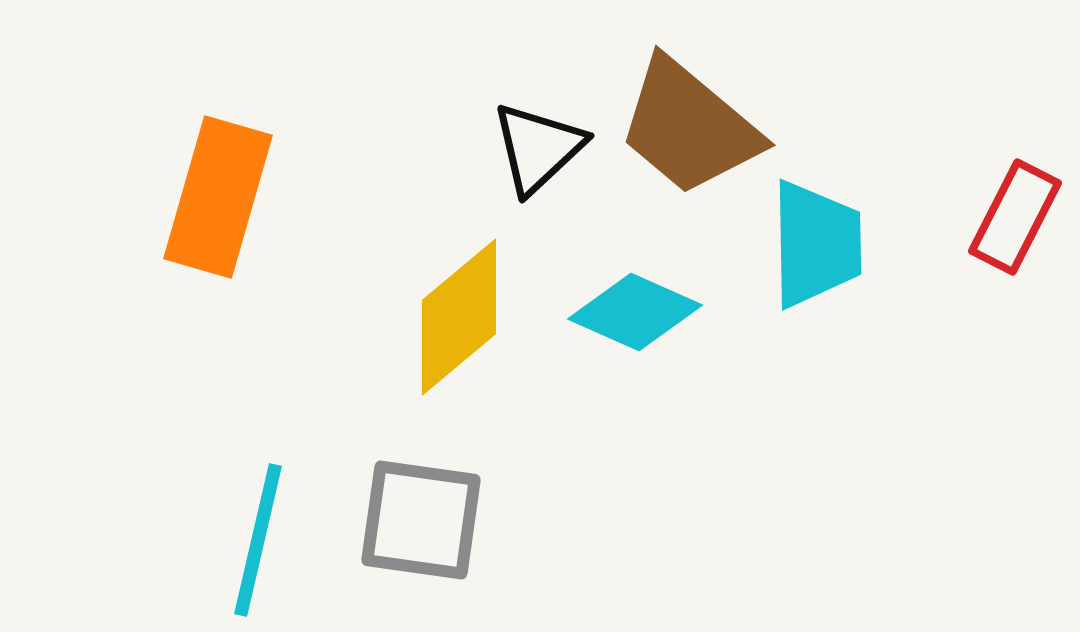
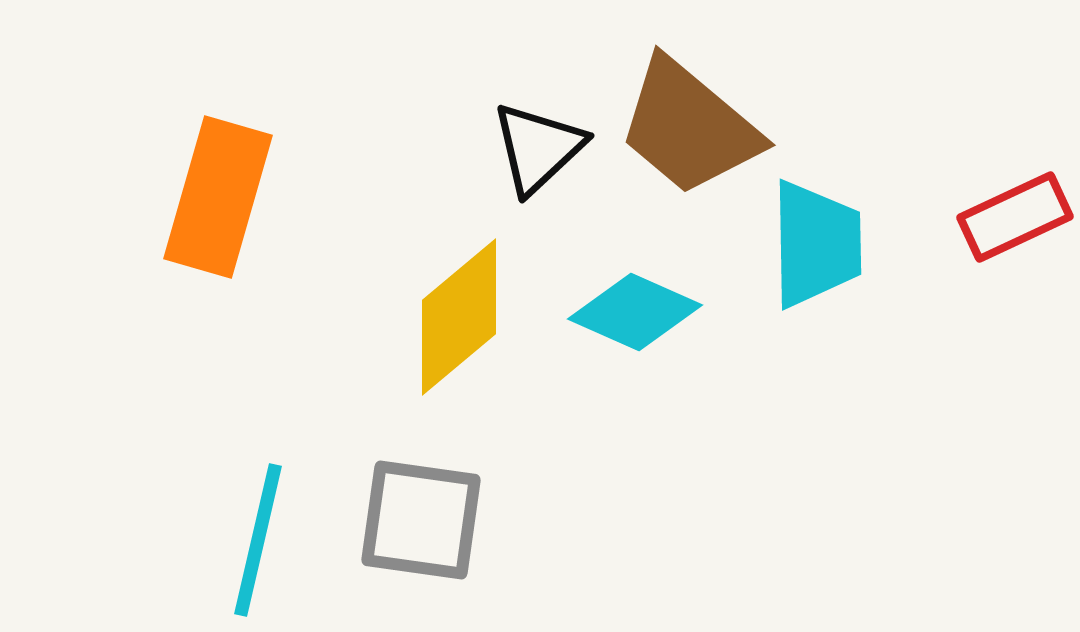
red rectangle: rotated 38 degrees clockwise
